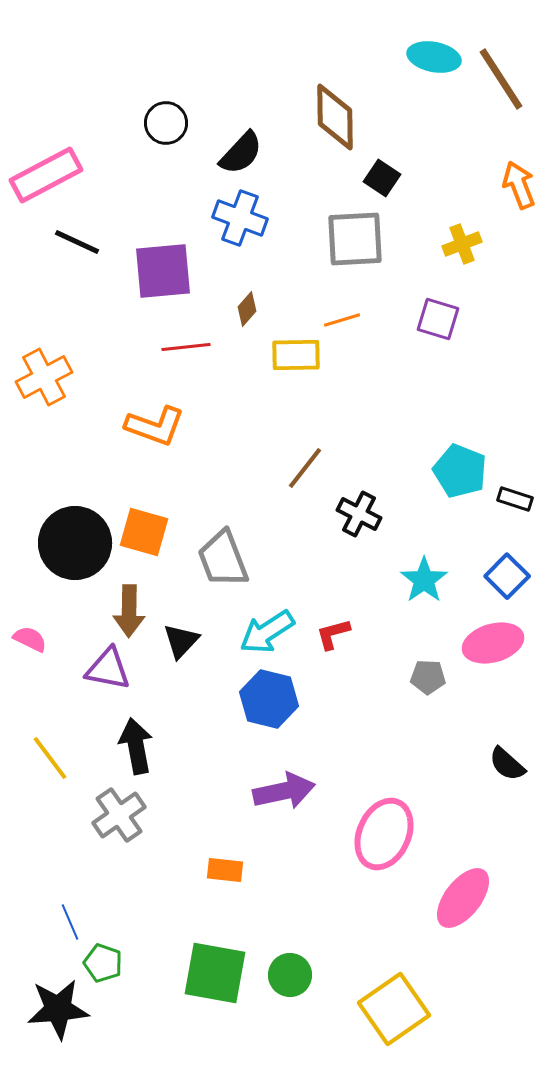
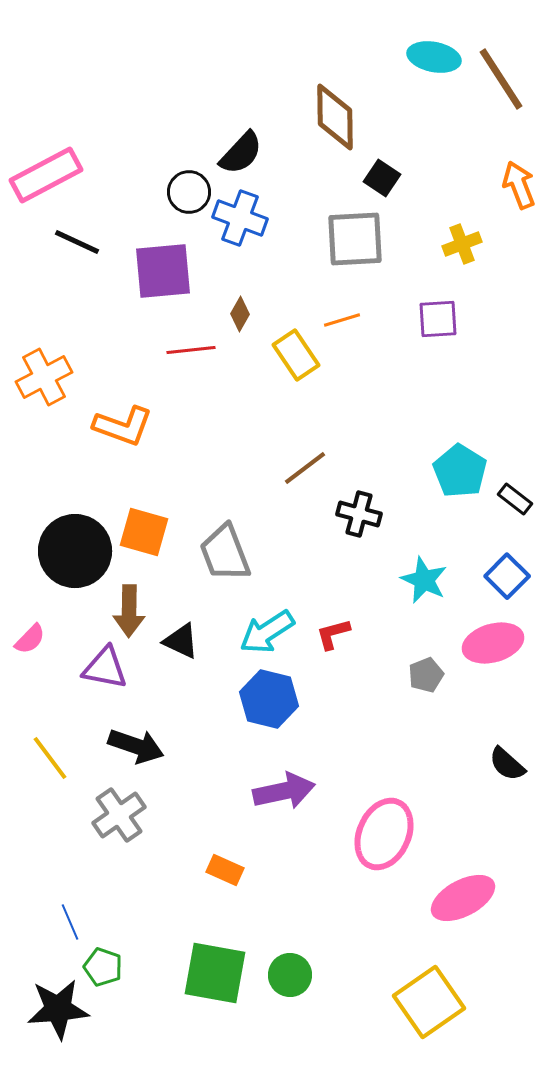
black circle at (166, 123): moved 23 px right, 69 px down
brown diamond at (247, 309): moved 7 px left, 5 px down; rotated 12 degrees counterclockwise
purple square at (438, 319): rotated 21 degrees counterclockwise
red line at (186, 347): moved 5 px right, 3 px down
yellow rectangle at (296, 355): rotated 57 degrees clockwise
orange L-shape at (155, 426): moved 32 px left
brown line at (305, 468): rotated 15 degrees clockwise
cyan pentagon at (460, 471): rotated 10 degrees clockwise
black rectangle at (515, 499): rotated 20 degrees clockwise
black cross at (359, 514): rotated 12 degrees counterclockwise
black circle at (75, 543): moved 8 px down
gray trapezoid at (223, 559): moved 2 px right, 6 px up
cyan star at (424, 580): rotated 12 degrees counterclockwise
pink semicircle at (30, 639): rotated 108 degrees clockwise
black triangle at (181, 641): rotated 48 degrees counterclockwise
purple triangle at (108, 669): moved 3 px left, 1 px up
gray pentagon at (428, 677): moved 2 px left, 2 px up; rotated 24 degrees counterclockwise
black arrow at (136, 746): rotated 120 degrees clockwise
orange rectangle at (225, 870): rotated 18 degrees clockwise
pink ellipse at (463, 898): rotated 24 degrees clockwise
green pentagon at (103, 963): moved 4 px down
yellow square at (394, 1009): moved 35 px right, 7 px up
